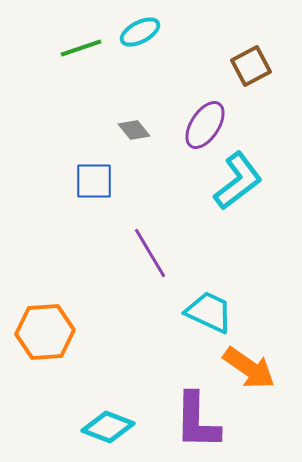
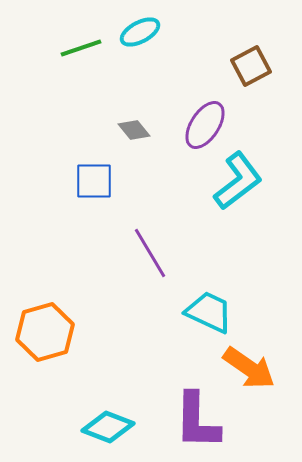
orange hexagon: rotated 12 degrees counterclockwise
